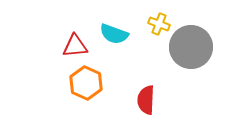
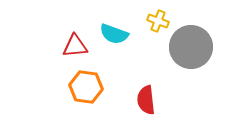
yellow cross: moved 1 px left, 3 px up
orange hexagon: moved 4 px down; rotated 16 degrees counterclockwise
red semicircle: rotated 8 degrees counterclockwise
